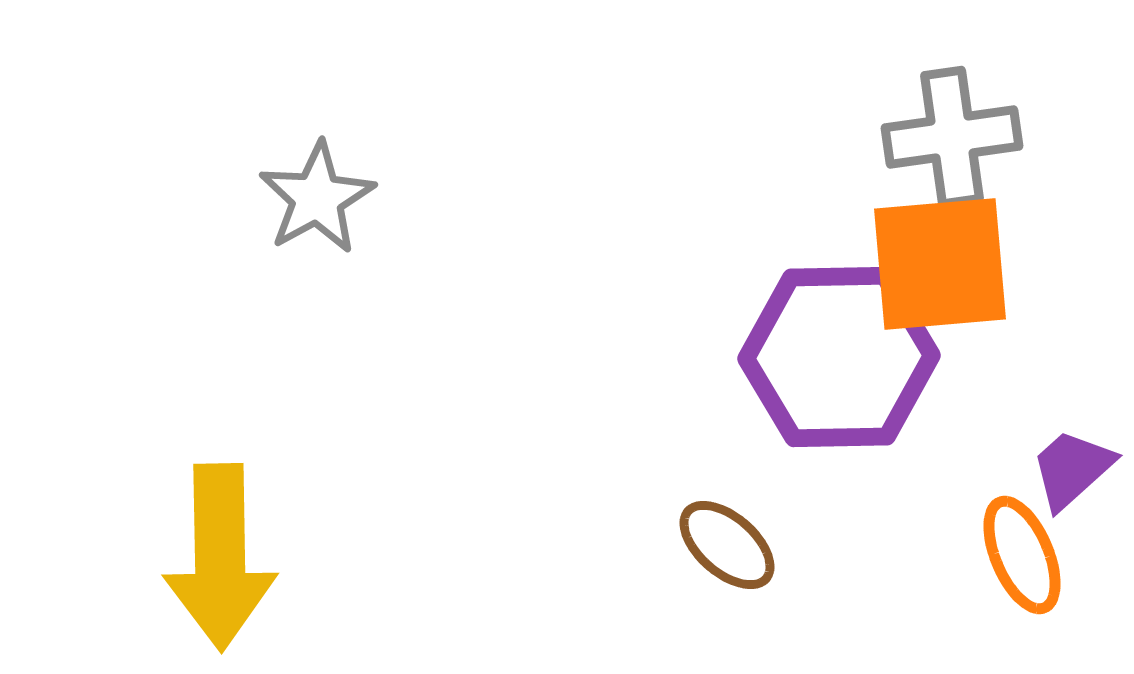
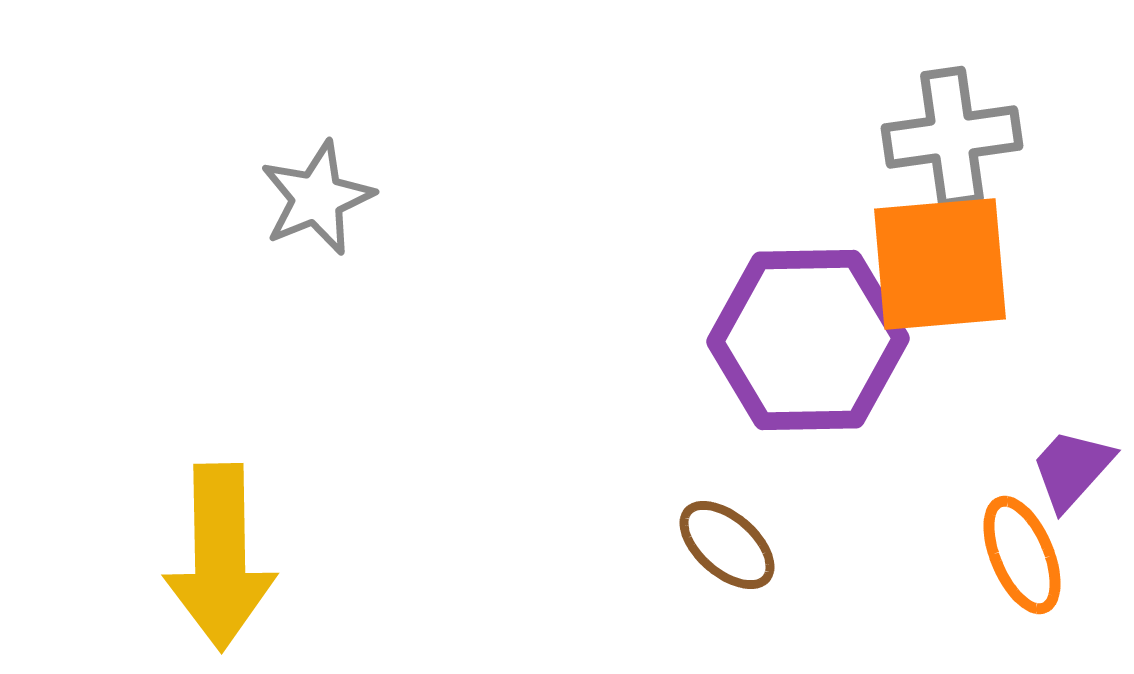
gray star: rotated 7 degrees clockwise
purple hexagon: moved 31 px left, 17 px up
purple trapezoid: rotated 6 degrees counterclockwise
